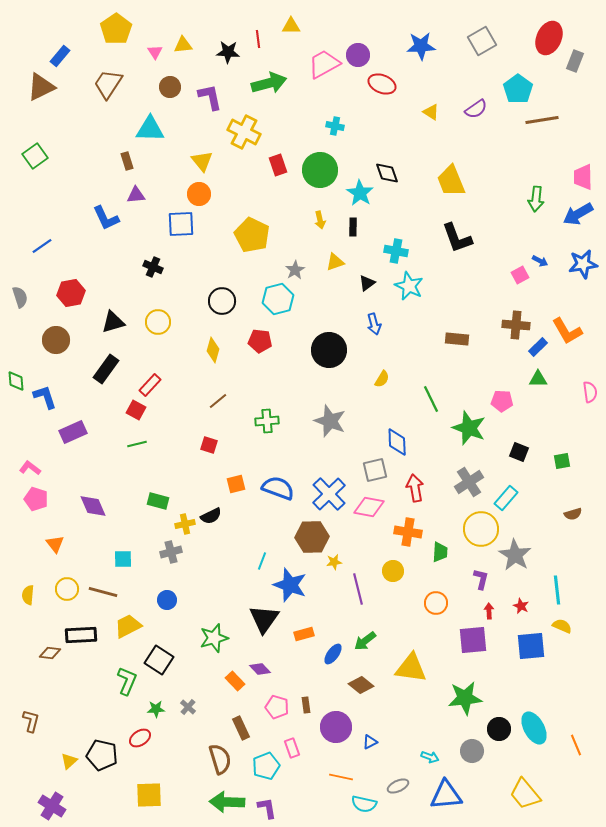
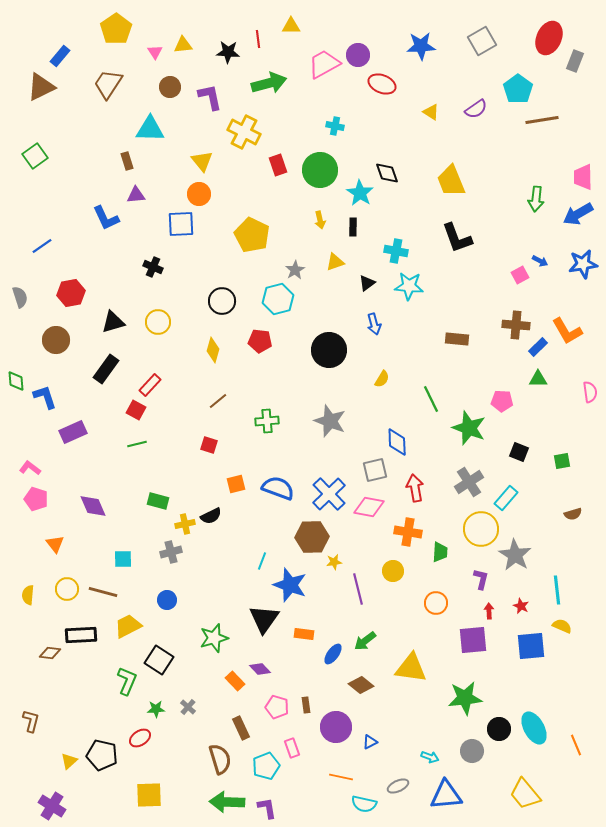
cyan star at (409, 286): rotated 20 degrees counterclockwise
orange rectangle at (304, 634): rotated 24 degrees clockwise
